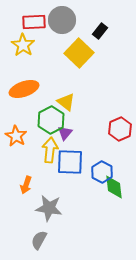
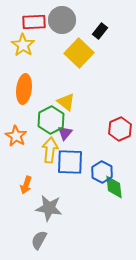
orange ellipse: rotated 64 degrees counterclockwise
